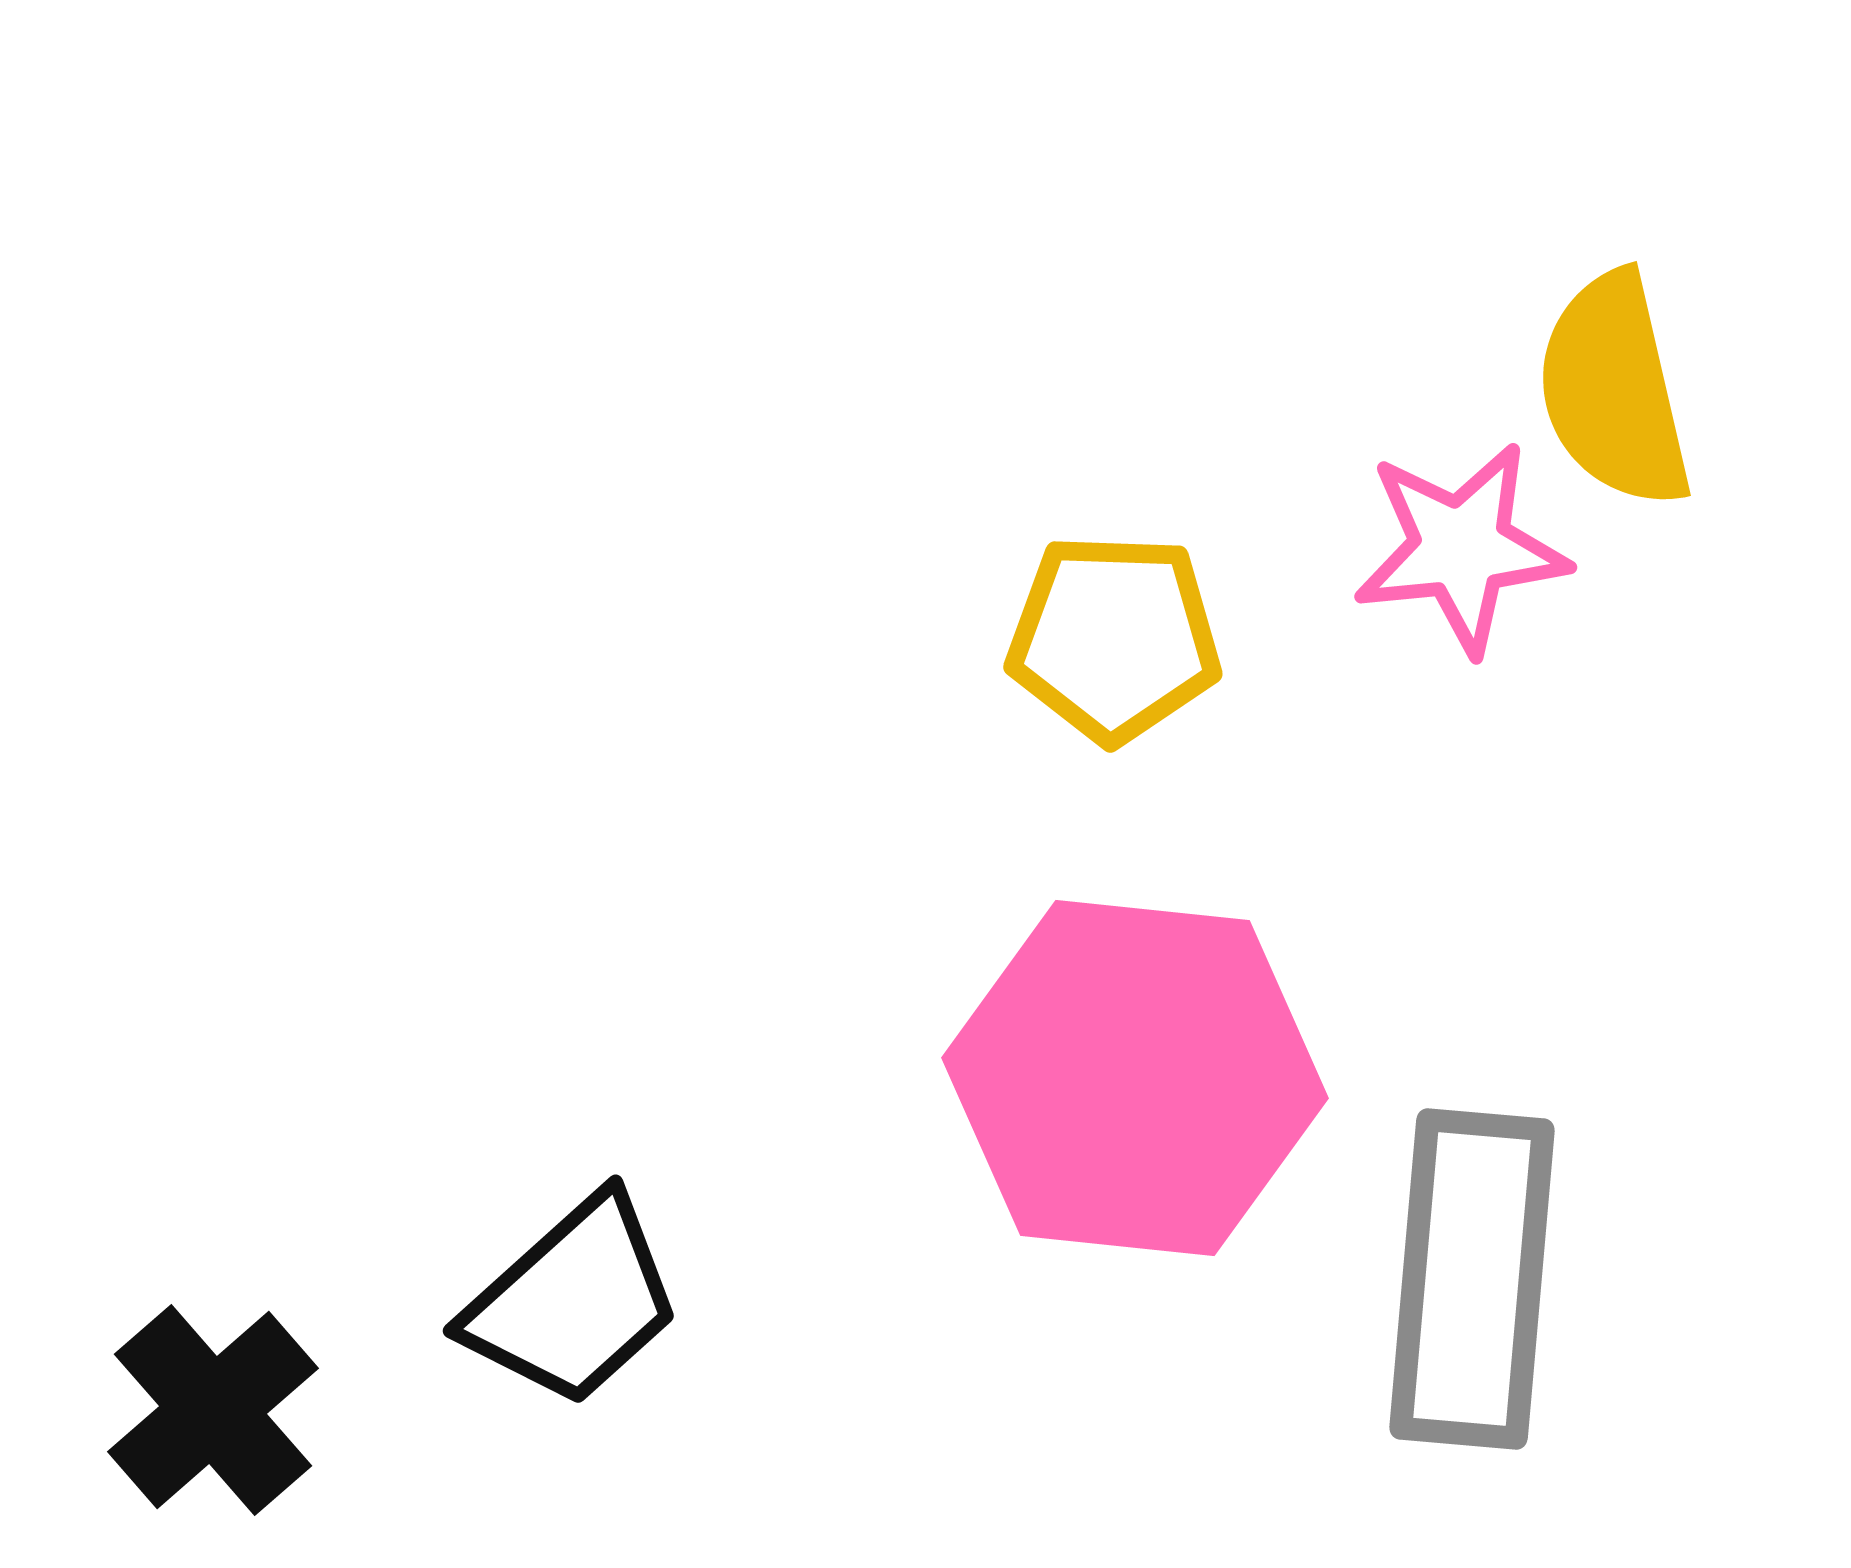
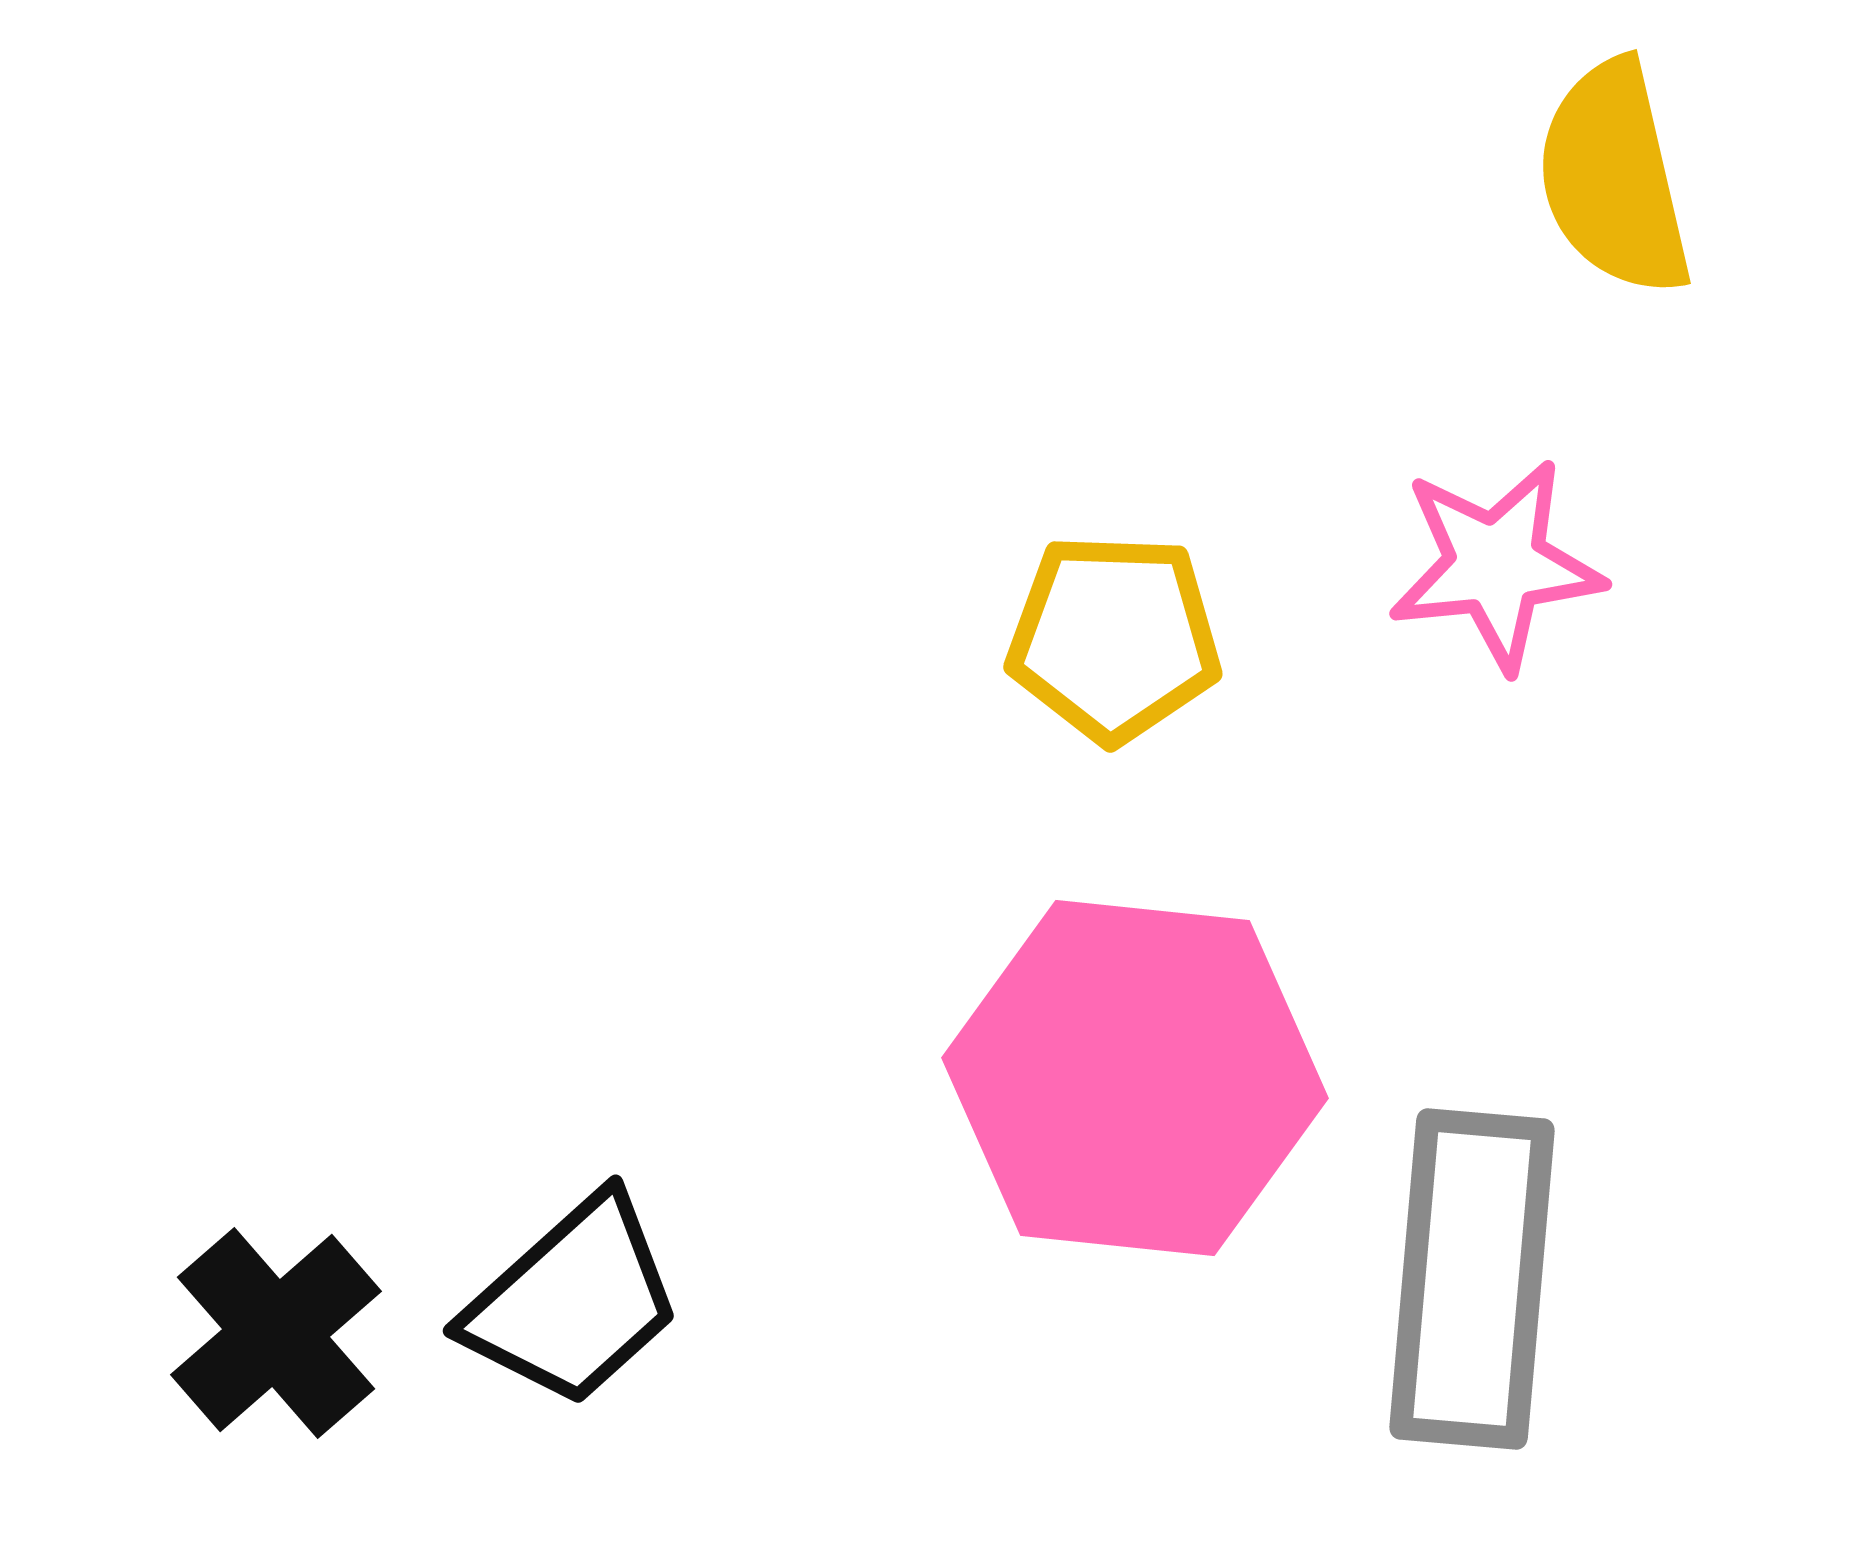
yellow semicircle: moved 212 px up
pink star: moved 35 px right, 17 px down
black cross: moved 63 px right, 77 px up
